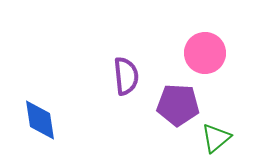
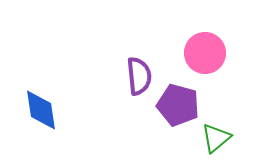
purple semicircle: moved 13 px right
purple pentagon: rotated 12 degrees clockwise
blue diamond: moved 1 px right, 10 px up
